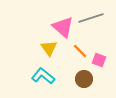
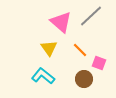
gray line: moved 2 px up; rotated 25 degrees counterclockwise
pink triangle: moved 2 px left, 5 px up
orange line: moved 1 px up
pink square: moved 3 px down
